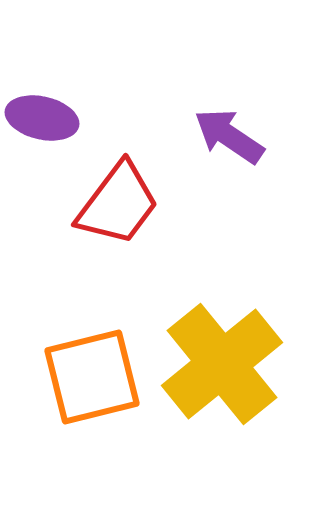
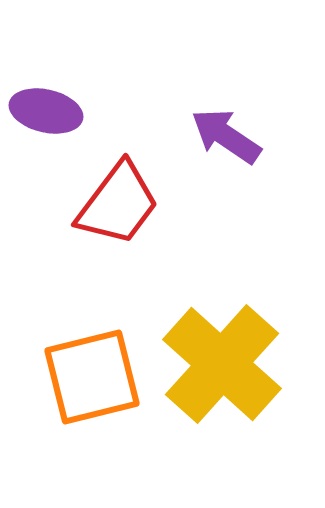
purple ellipse: moved 4 px right, 7 px up
purple arrow: moved 3 px left
yellow cross: rotated 9 degrees counterclockwise
